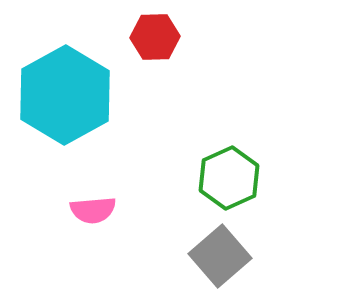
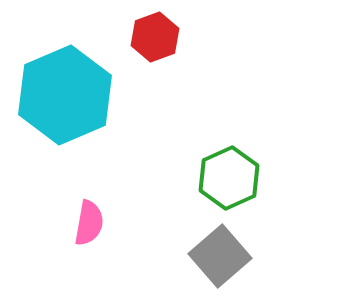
red hexagon: rotated 18 degrees counterclockwise
cyan hexagon: rotated 6 degrees clockwise
pink semicircle: moved 4 px left, 13 px down; rotated 75 degrees counterclockwise
